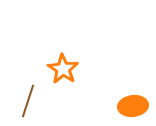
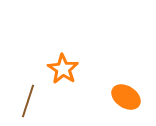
orange ellipse: moved 7 px left, 9 px up; rotated 40 degrees clockwise
